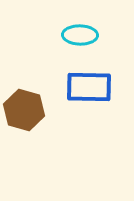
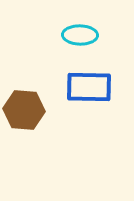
brown hexagon: rotated 12 degrees counterclockwise
